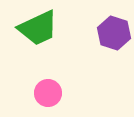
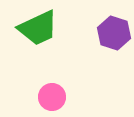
pink circle: moved 4 px right, 4 px down
